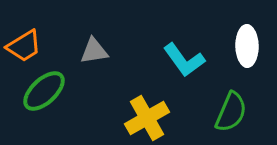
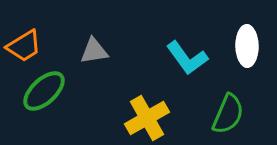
cyan L-shape: moved 3 px right, 2 px up
green semicircle: moved 3 px left, 2 px down
